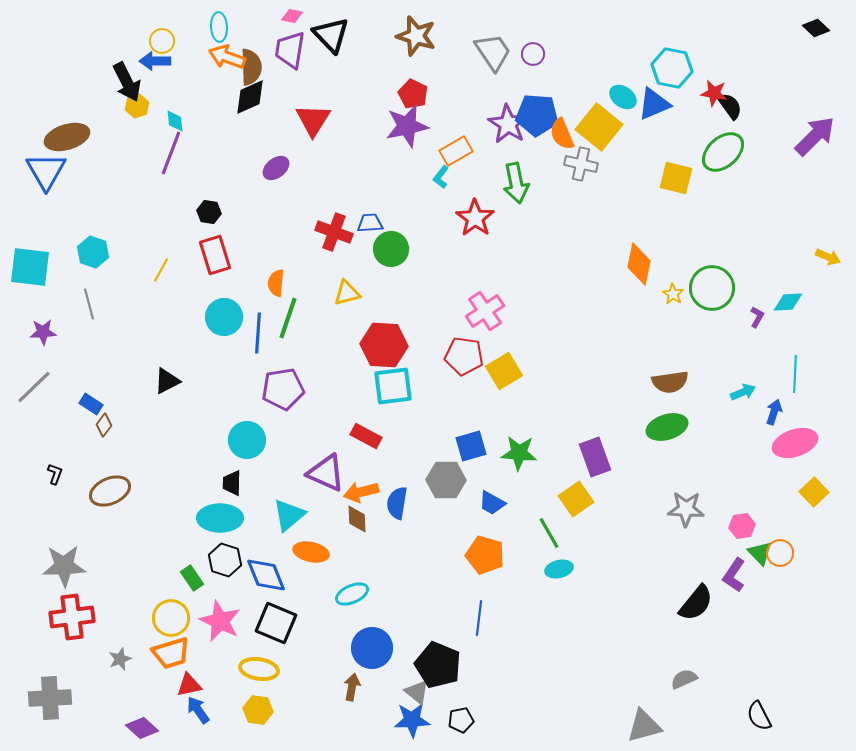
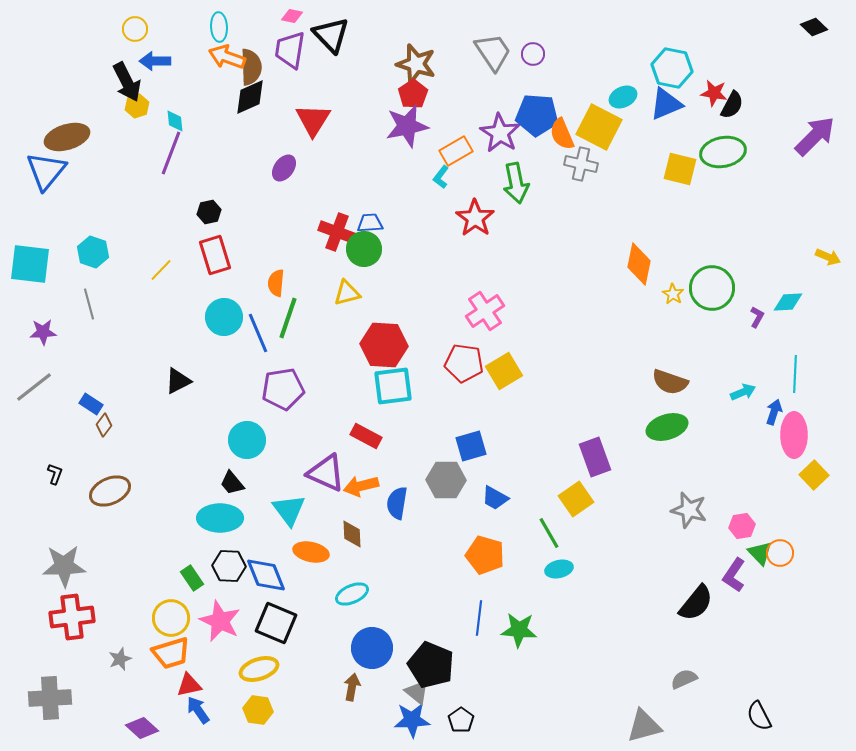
black diamond at (816, 28): moved 2 px left, 1 px up
brown star at (416, 36): moved 28 px down
yellow circle at (162, 41): moved 27 px left, 12 px up
red pentagon at (413, 94): rotated 12 degrees clockwise
cyan ellipse at (623, 97): rotated 60 degrees counterclockwise
blue triangle at (654, 104): moved 12 px right
black semicircle at (730, 106): moved 2 px right, 1 px up; rotated 64 degrees clockwise
purple star at (508, 124): moved 8 px left, 9 px down
yellow square at (599, 127): rotated 12 degrees counterclockwise
green ellipse at (723, 152): rotated 30 degrees clockwise
purple ellipse at (276, 168): moved 8 px right; rotated 16 degrees counterclockwise
blue triangle at (46, 171): rotated 9 degrees clockwise
yellow square at (676, 178): moved 4 px right, 9 px up
black hexagon at (209, 212): rotated 20 degrees counterclockwise
red cross at (334, 232): moved 3 px right
green circle at (391, 249): moved 27 px left
cyan square at (30, 267): moved 3 px up
yellow line at (161, 270): rotated 15 degrees clockwise
blue line at (258, 333): rotated 27 degrees counterclockwise
red pentagon at (464, 356): moved 7 px down
black triangle at (167, 381): moved 11 px right
brown semicircle at (670, 382): rotated 27 degrees clockwise
gray line at (34, 387): rotated 6 degrees clockwise
pink ellipse at (795, 443): moved 1 px left, 8 px up; rotated 72 degrees counterclockwise
green star at (519, 453): moved 177 px down
black trapezoid at (232, 483): rotated 40 degrees counterclockwise
orange arrow at (361, 492): moved 6 px up
yellow square at (814, 492): moved 17 px up
blue trapezoid at (492, 503): moved 3 px right, 5 px up
gray star at (686, 509): moved 3 px right, 1 px down; rotated 12 degrees clockwise
cyan triangle at (289, 515): moved 5 px up; rotated 27 degrees counterclockwise
brown diamond at (357, 519): moved 5 px left, 15 px down
black hexagon at (225, 560): moved 4 px right, 6 px down; rotated 16 degrees counterclockwise
black pentagon at (438, 665): moved 7 px left
yellow ellipse at (259, 669): rotated 27 degrees counterclockwise
black pentagon at (461, 720): rotated 25 degrees counterclockwise
